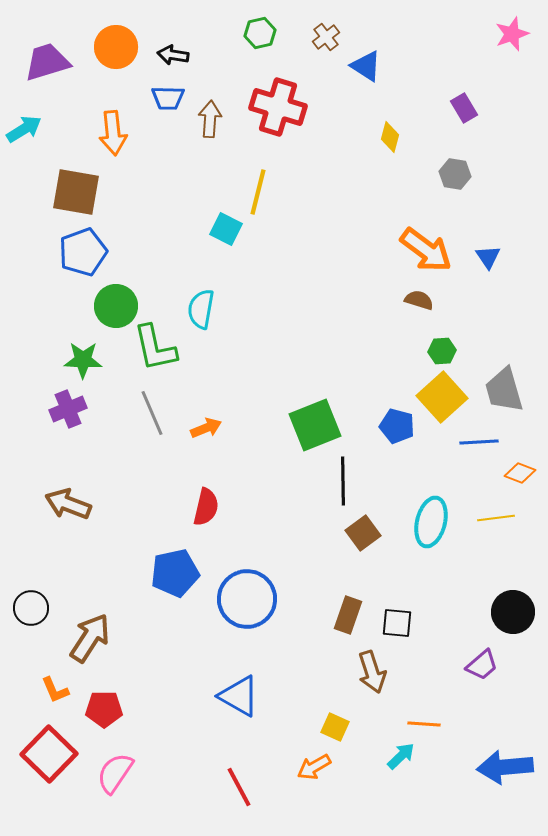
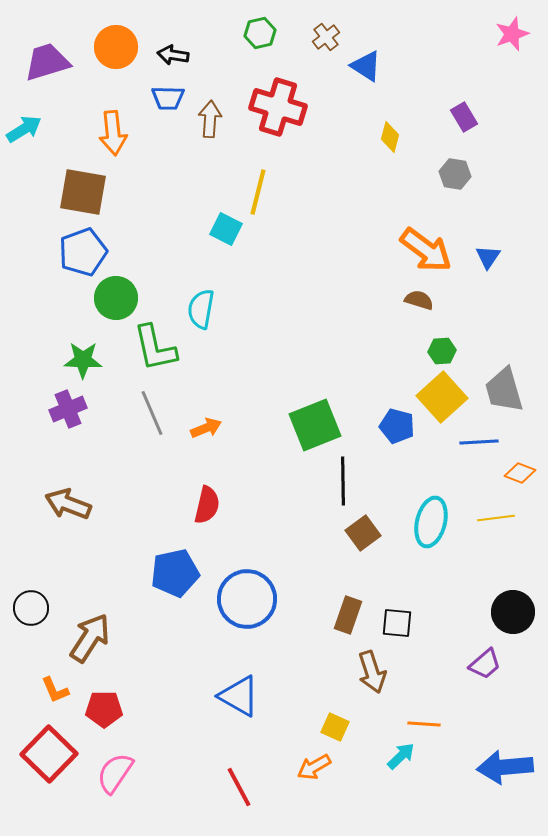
purple rectangle at (464, 108): moved 9 px down
brown square at (76, 192): moved 7 px right
blue triangle at (488, 257): rotated 8 degrees clockwise
green circle at (116, 306): moved 8 px up
red semicircle at (206, 507): moved 1 px right, 2 px up
purple trapezoid at (482, 665): moved 3 px right, 1 px up
